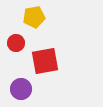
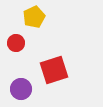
yellow pentagon: rotated 15 degrees counterclockwise
red square: moved 9 px right, 9 px down; rotated 8 degrees counterclockwise
